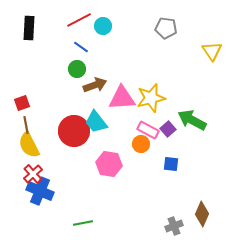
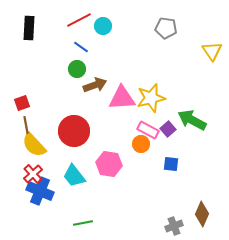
cyan trapezoid: moved 22 px left, 54 px down
yellow semicircle: moved 5 px right; rotated 16 degrees counterclockwise
